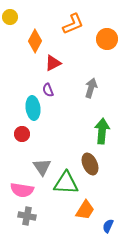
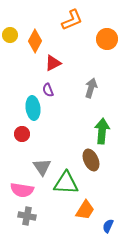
yellow circle: moved 18 px down
orange L-shape: moved 1 px left, 4 px up
brown ellipse: moved 1 px right, 4 px up
